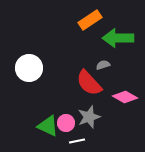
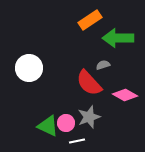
pink diamond: moved 2 px up
